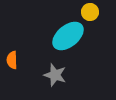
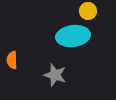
yellow circle: moved 2 px left, 1 px up
cyan ellipse: moved 5 px right; rotated 32 degrees clockwise
